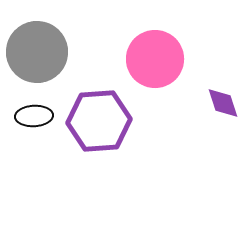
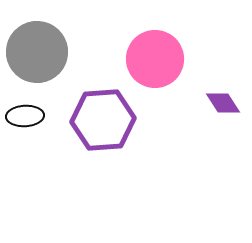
purple diamond: rotated 15 degrees counterclockwise
black ellipse: moved 9 px left
purple hexagon: moved 4 px right, 1 px up
